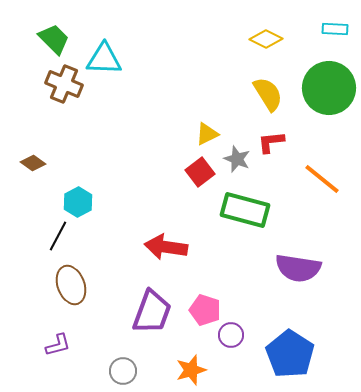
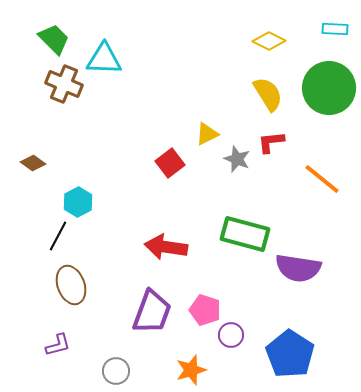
yellow diamond: moved 3 px right, 2 px down
red square: moved 30 px left, 9 px up
green rectangle: moved 24 px down
gray circle: moved 7 px left
